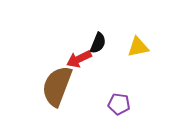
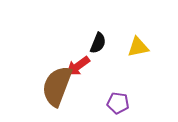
red arrow: moved 1 px left, 7 px down; rotated 10 degrees counterclockwise
purple pentagon: moved 1 px left, 1 px up
